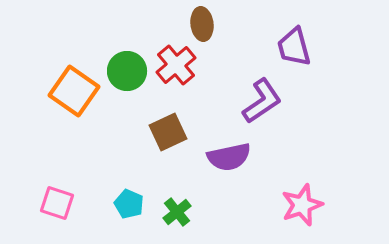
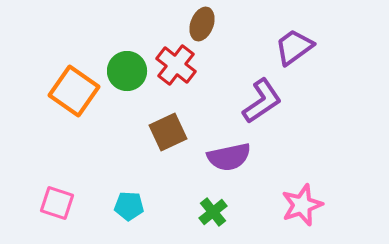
brown ellipse: rotated 28 degrees clockwise
purple trapezoid: rotated 69 degrees clockwise
red cross: rotated 12 degrees counterclockwise
cyan pentagon: moved 2 px down; rotated 20 degrees counterclockwise
green cross: moved 36 px right
